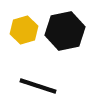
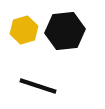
black hexagon: rotated 6 degrees clockwise
